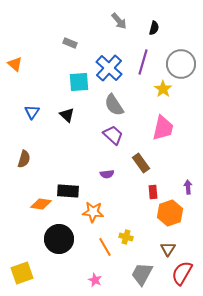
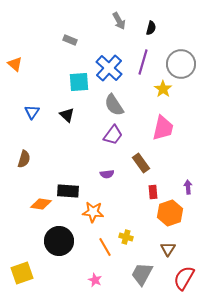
gray arrow: rotated 12 degrees clockwise
black semicircle: moved 3 px left
gray rectangle: moved 3 px up
purple trapezoid: rotated 85 degrees clockwise
black circle: moved 2 px down
red semicircle: moved 2 px right, 5 px down
